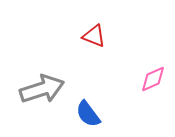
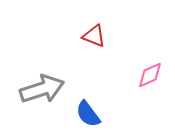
pink diamond: moved 3 px left, 4 px up
